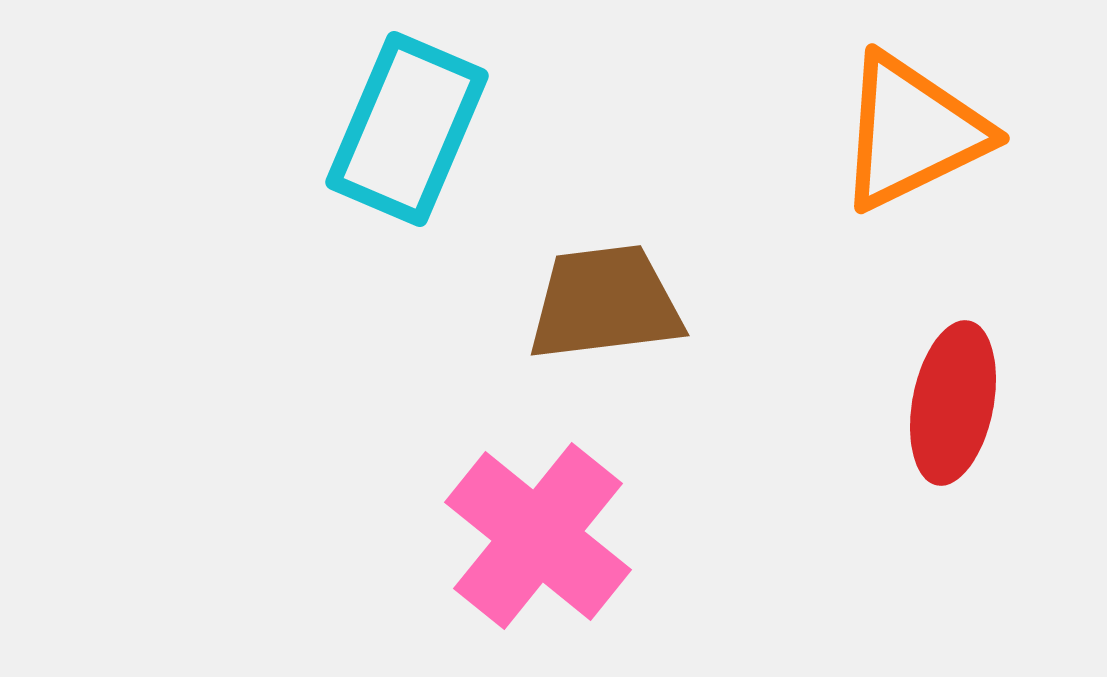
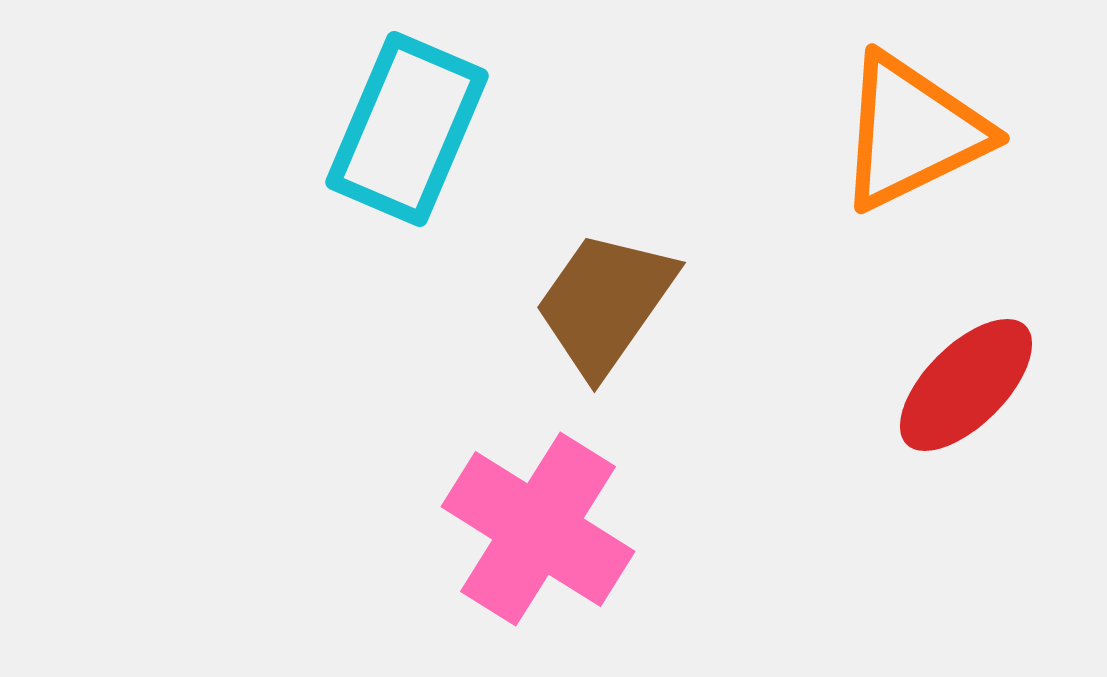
brown trapezoid: rotated 48 degrees counterclockwise
red ellipse: moved 13 px right, 18 px up; rotated 34 degrees clockwise
pink cross: moved 7 px up; rotated 7 degrees counterclockwise
